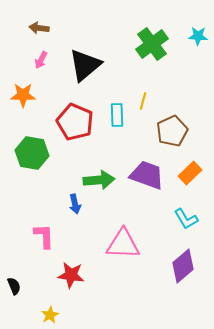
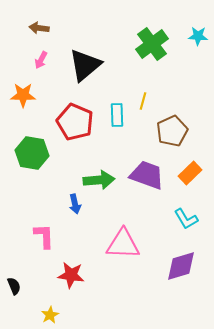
purple diamond: moved 2 px left; rotated 24 degrees clockwise
